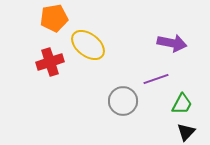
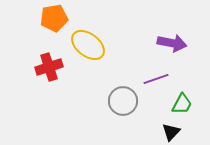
red cross: moved 1 px left, 5 px down
black triangle: moved 15 px left
